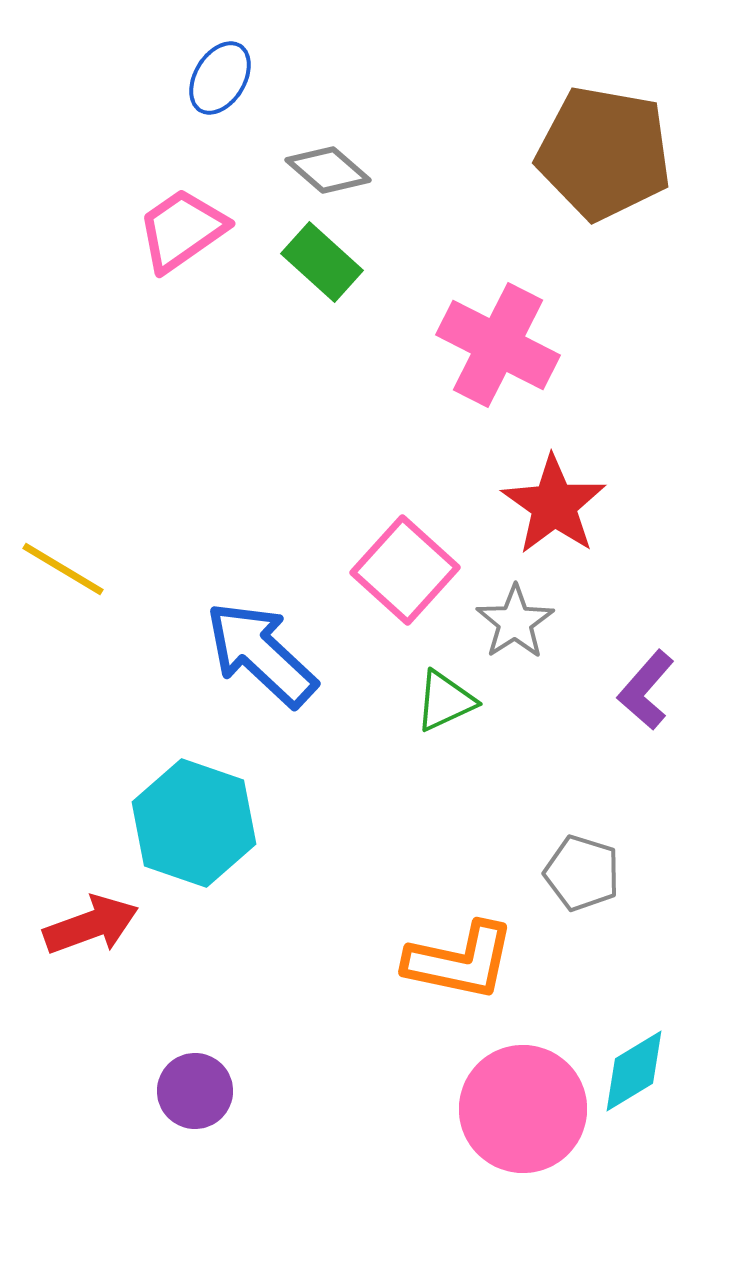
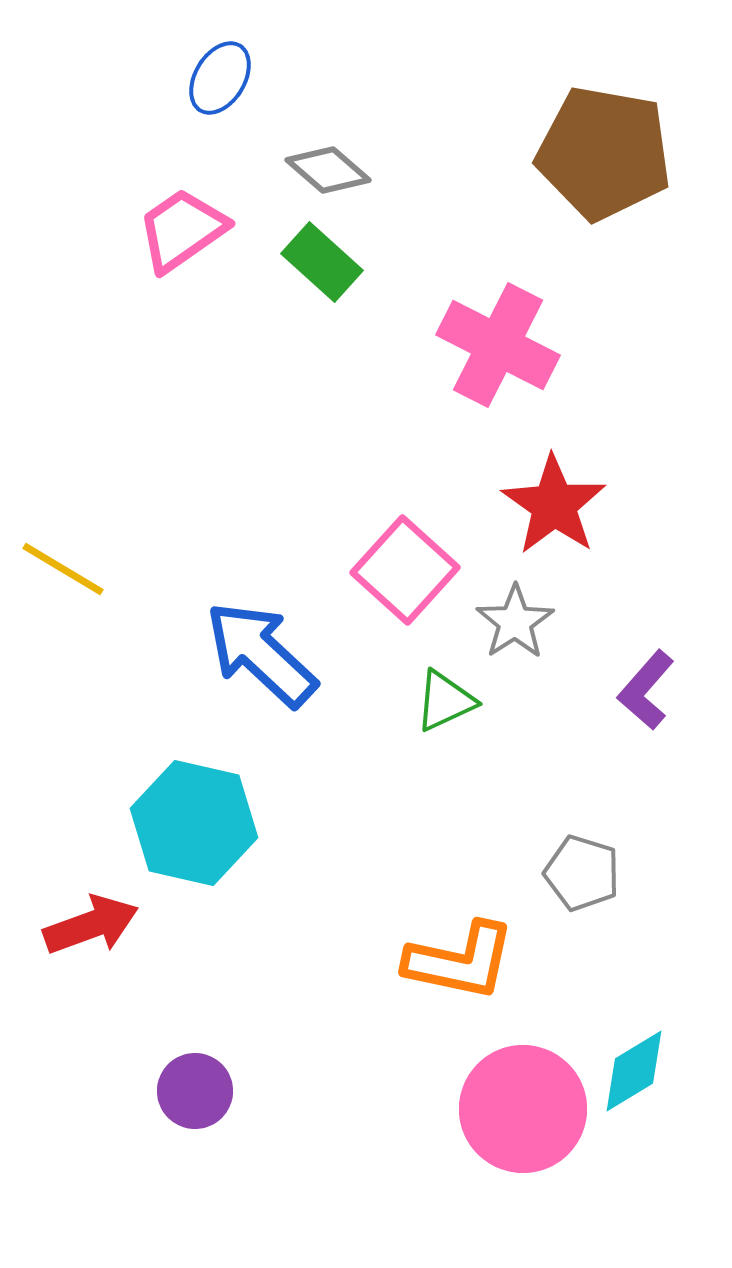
cyan hexagon: rotated 6 degrees counterclockwise
